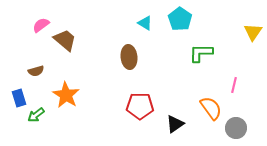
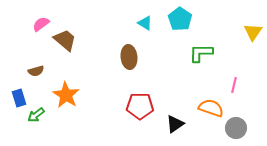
pink semicircle: moved 1 px up
orange semicircle: rotated 35 degrees counterclockwise
